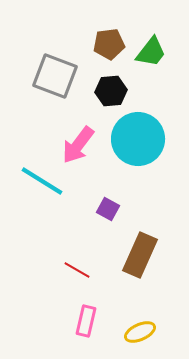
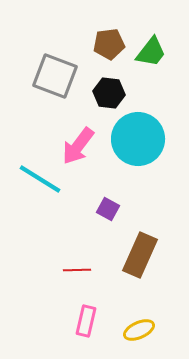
black hexagon: moved 2 px left, 2 px down; rotated 12 degrees clockwise
pink arrow: moved 1 px down
cyan line: moved 2 px left, 2 px up
red line: rotated 32 degrees counterclockwise
yellow ellipse: moved 1 px left, 2 px up
